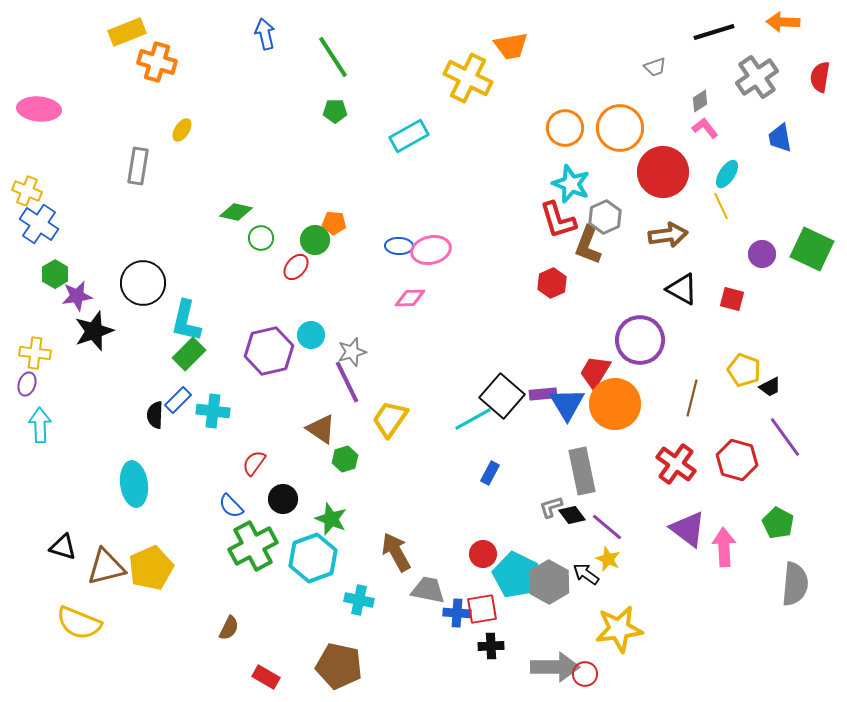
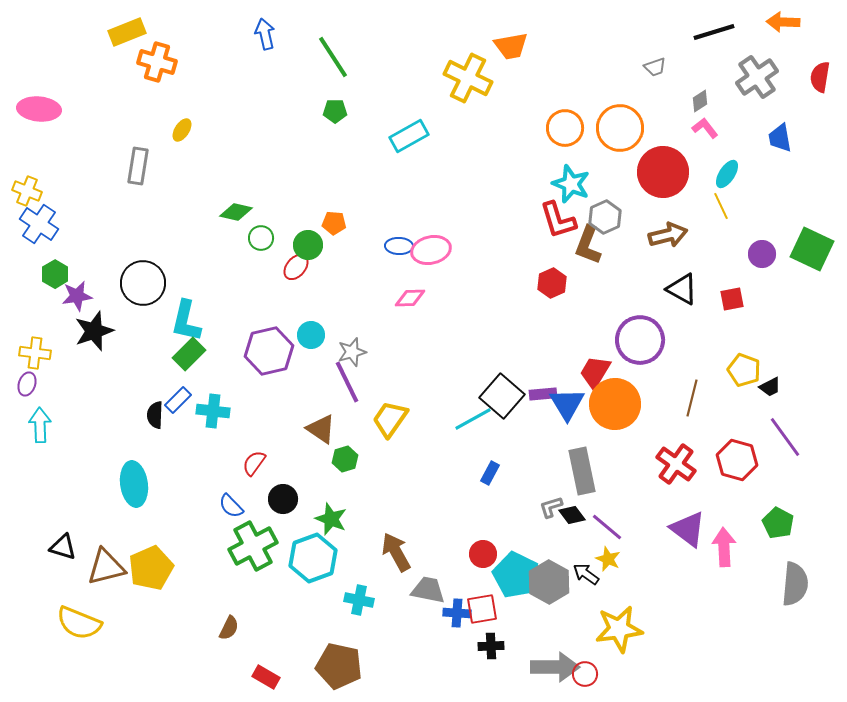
brown arrow at (668, 235): rotated 6 degrees counterclockwise
green circle at (315, 240): moved 7 px left, 5 px down
red square at (732, 299): rotated 25 degrees counterclockwise
